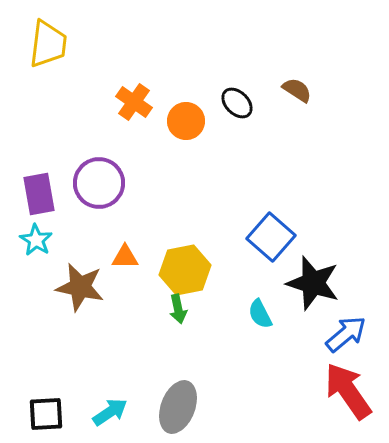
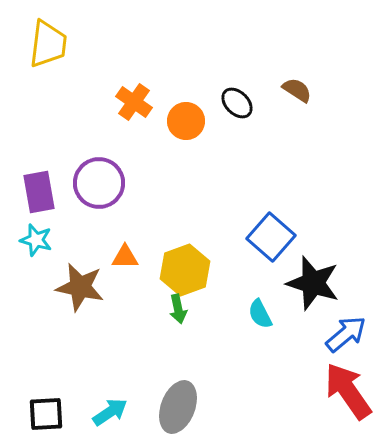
purple rectangle: moved 2 px up
cyan star: rotated 16 degrees counterclockwise
yellow hexagon: rotated 9 degrees counterclockwise
